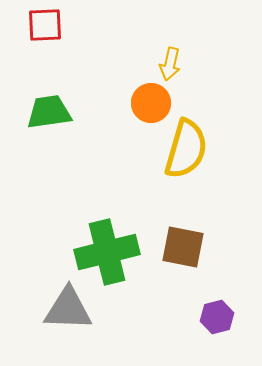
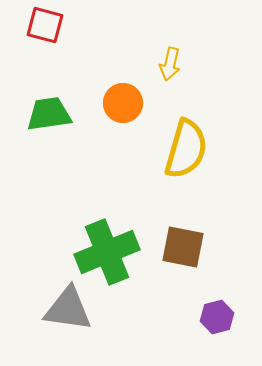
red square: rotated 18 degrees clockwise
orange circle: moved 28 px left
green trapezoid: moved 2 px down
green cross: rotated 8 degrees counterclockwise
gray triangle: rotated 6 degrees clockwise
